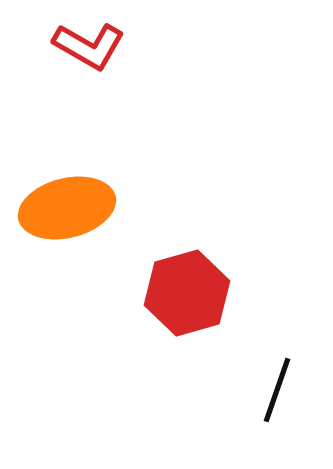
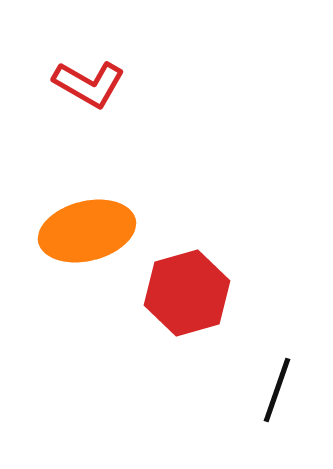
red L-shape: moved 38 px down
orange ellipse: moved 20 px right, 23 px down
